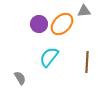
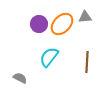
gray triangle: moved 1 px right, 6 px down
gray semicircle: rotated 32 degrees counterclockwise
